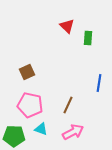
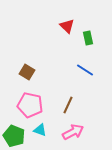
green rectangle: rotated 16 degrees counterclockwise
brown square: rotated 35 degrees counterclockwise
blue line: moved 14 px left, 13 px up; rotated 66 degrees counterclockwise
cyan triangle: moved 1 px left, 1 px down
green pentagon: rotated 20 degrees clockwise
